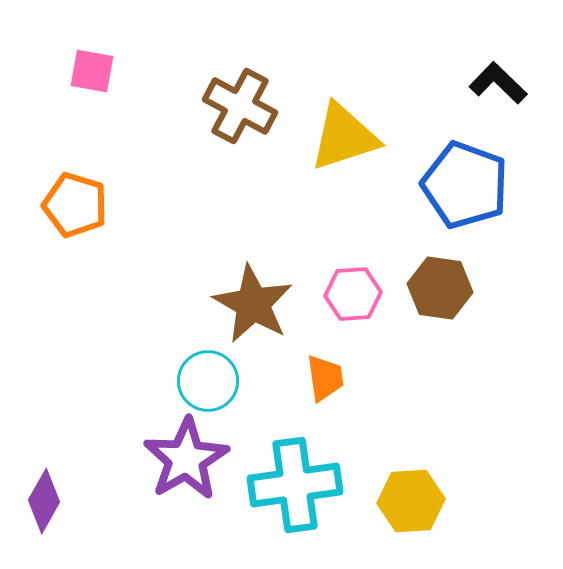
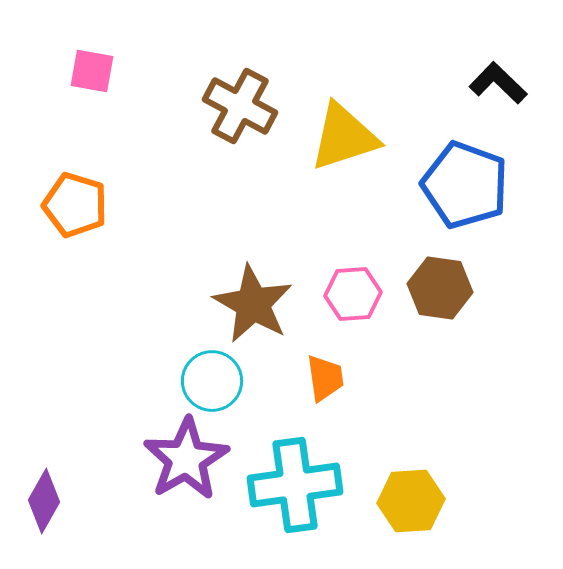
cyan circle: moved 4 px right
